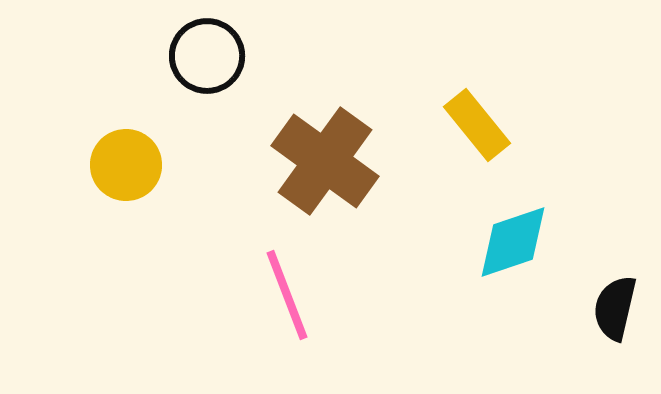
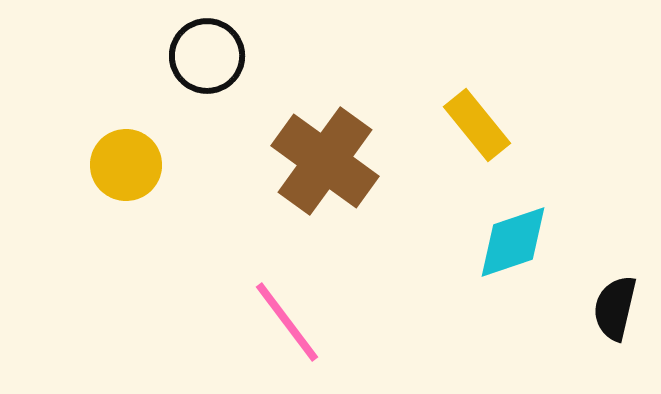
pink line: moved 27 px down; rotated 16 degrees counterclockwise
